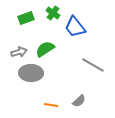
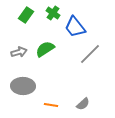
green rectangle: moved 3 px up; rotated 35 degrees counterclockwise
gray line: moved 3 px left, 11 px up; rotated 75 degrees counterclockwise
gray ellipse: moved 8 px left, 13 px down
gray semicircle: moved 4 px right, 3 px down
